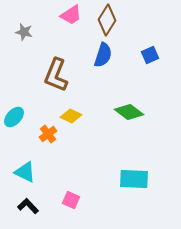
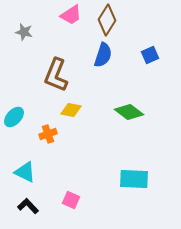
yellow diamond: moved 6 px up; rotated 15 degrees counterclockwise
orange cross: rotated 18 degrees clockwise
